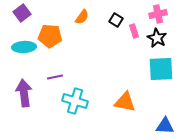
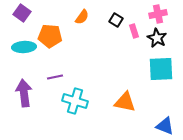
purple square: rotated 18 degrees counterclockwise
blue triangle: rotated 18 degrees clockwise
